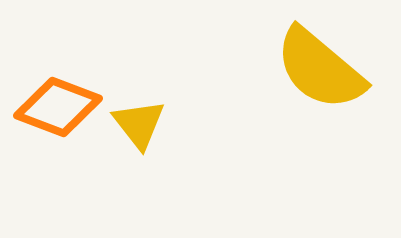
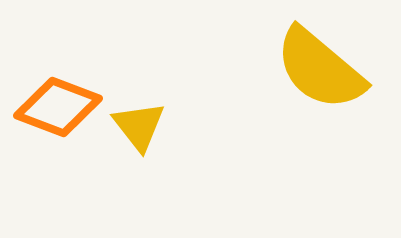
yellow triangle: moved 2 px down
